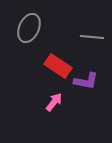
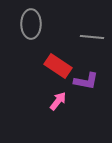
gray ellipse: moved 2 px right, 4 px up; rotated 24 degrees counterclockwise
pink arrow: moved 4 px right, 1 px up
